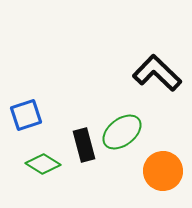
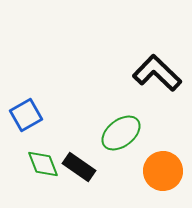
blue square: rotated 12 degrees counterclockwise
green ellipse: moved 1 px left, 1 px down
black rectangle: moved 5 px left, 22 px down; rotated 40 degrees counterclockwise
green diamond: rotated 36 degrees clockwise
